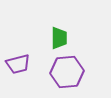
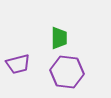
purple hexagon: rotated 12 degrees clockwise
